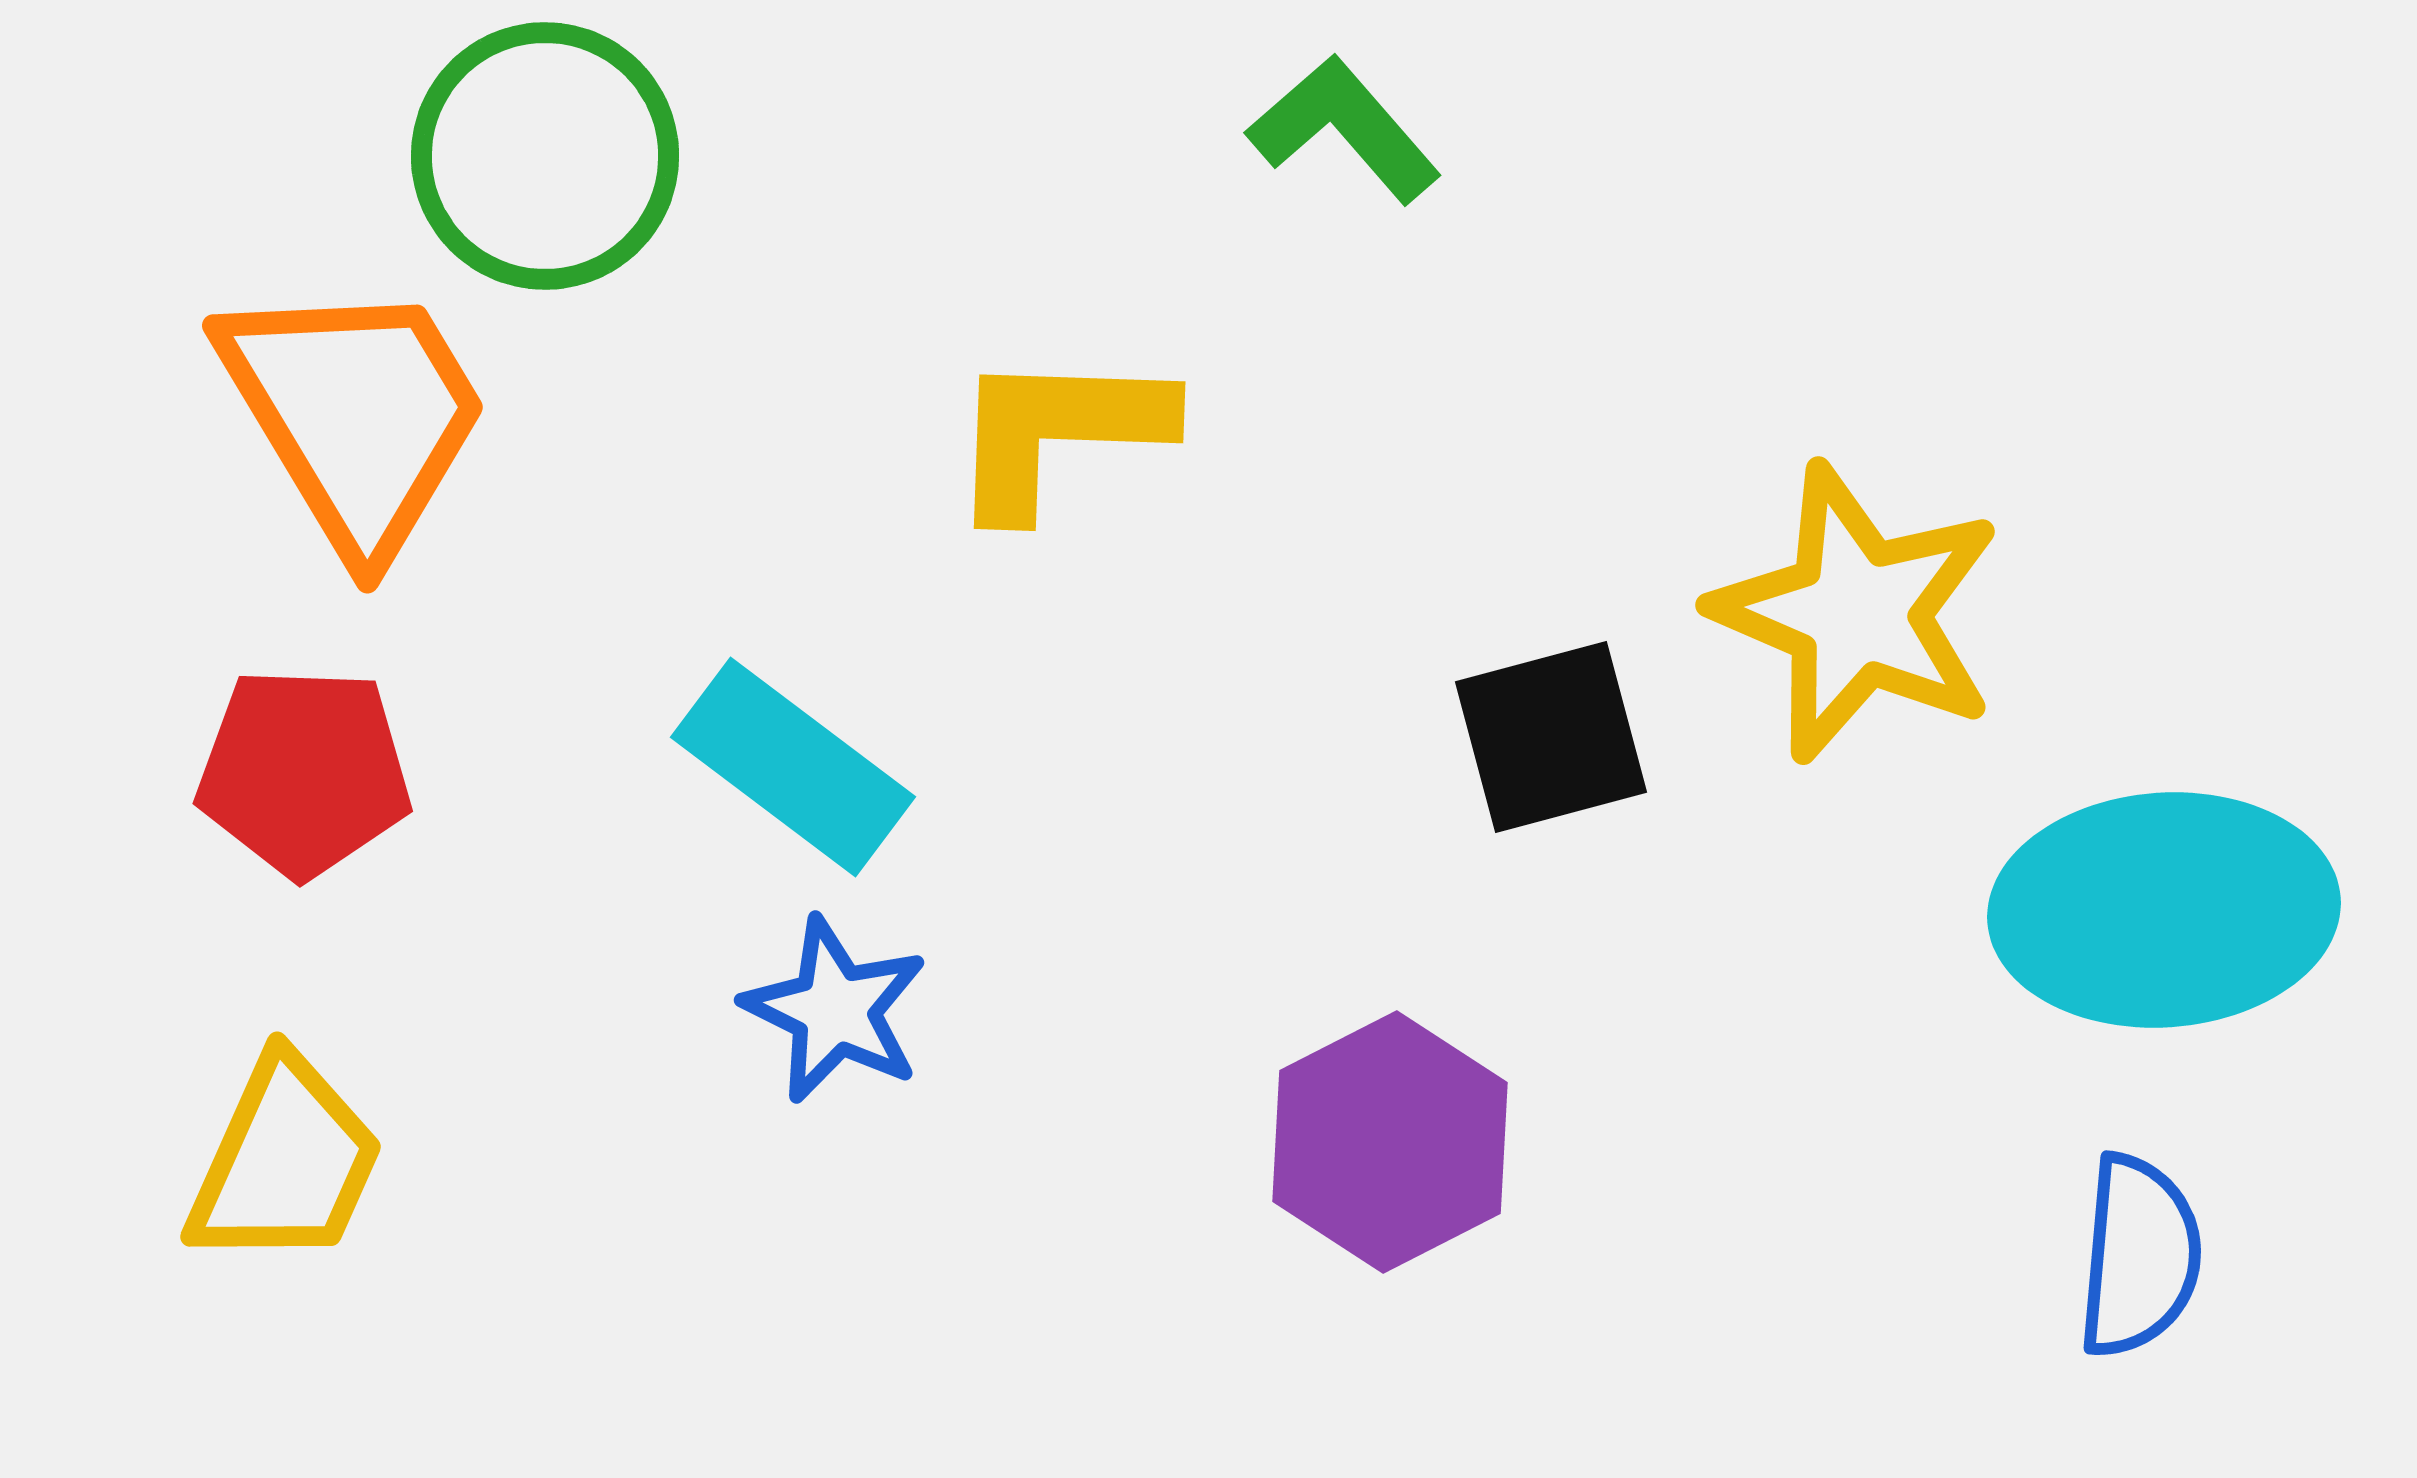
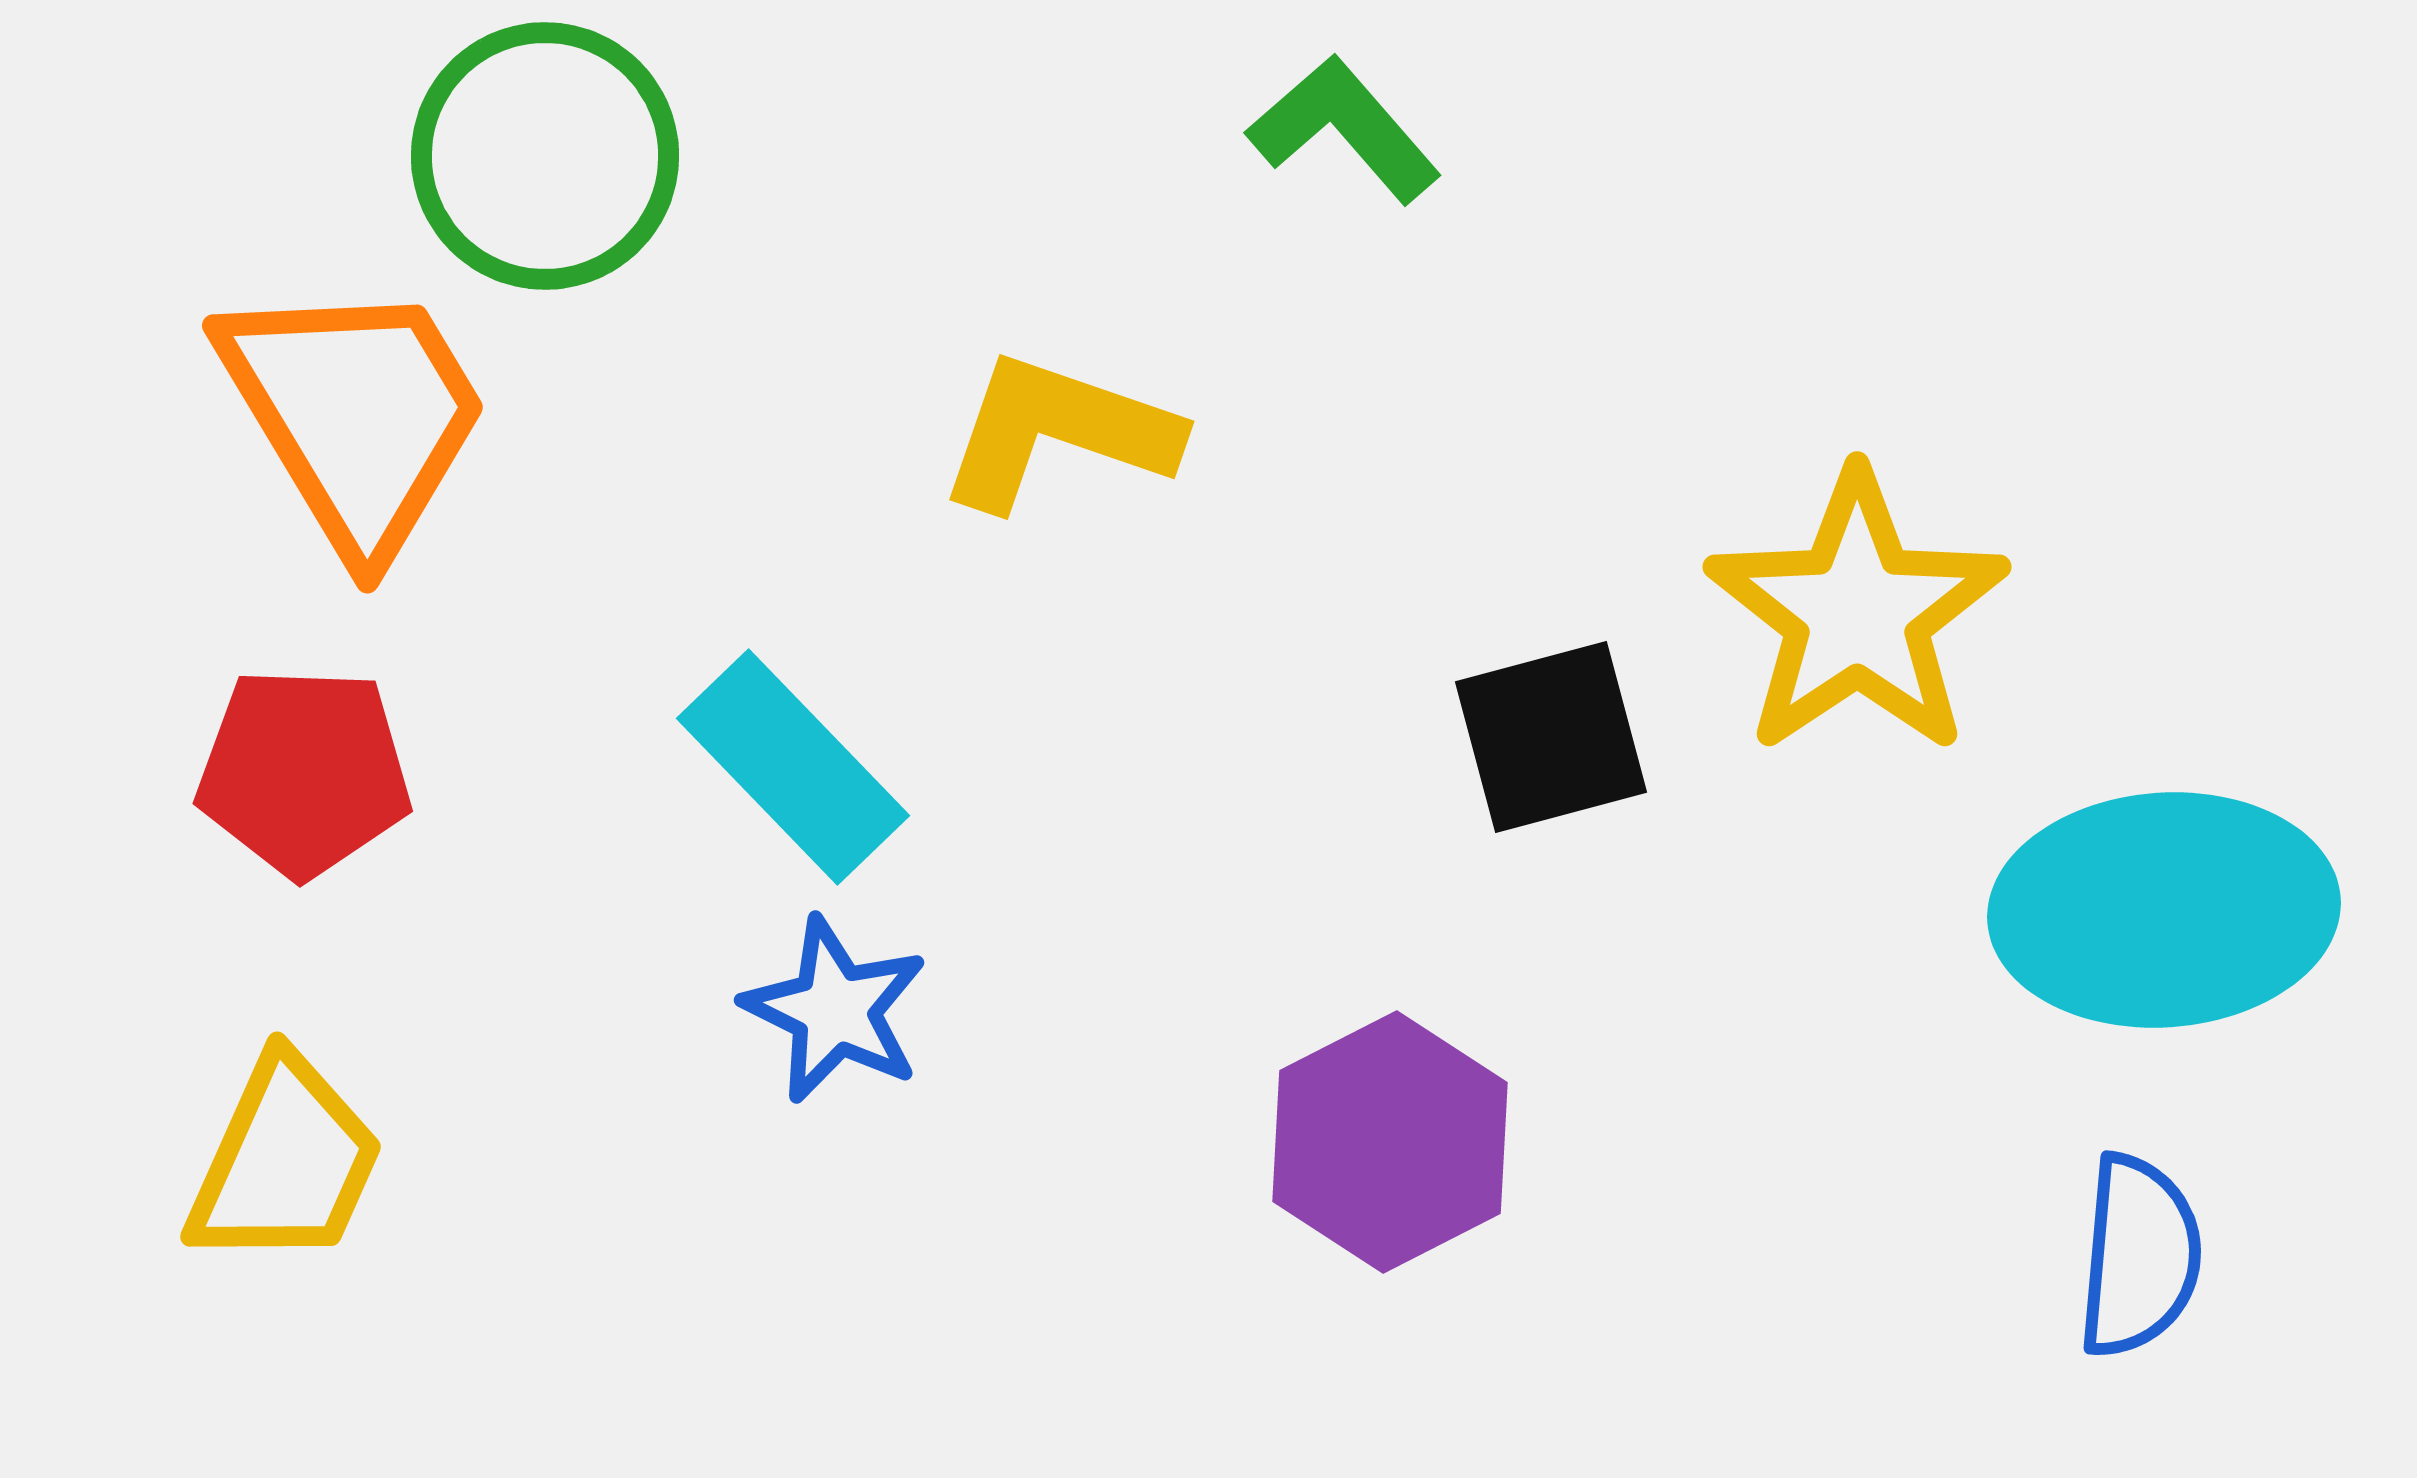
yellow L-shape: rotated 17 degrees clockwise
yellow star: rotated 15 degrees clockwise
cyan rectangle: rotated 9 degrees clockwise
